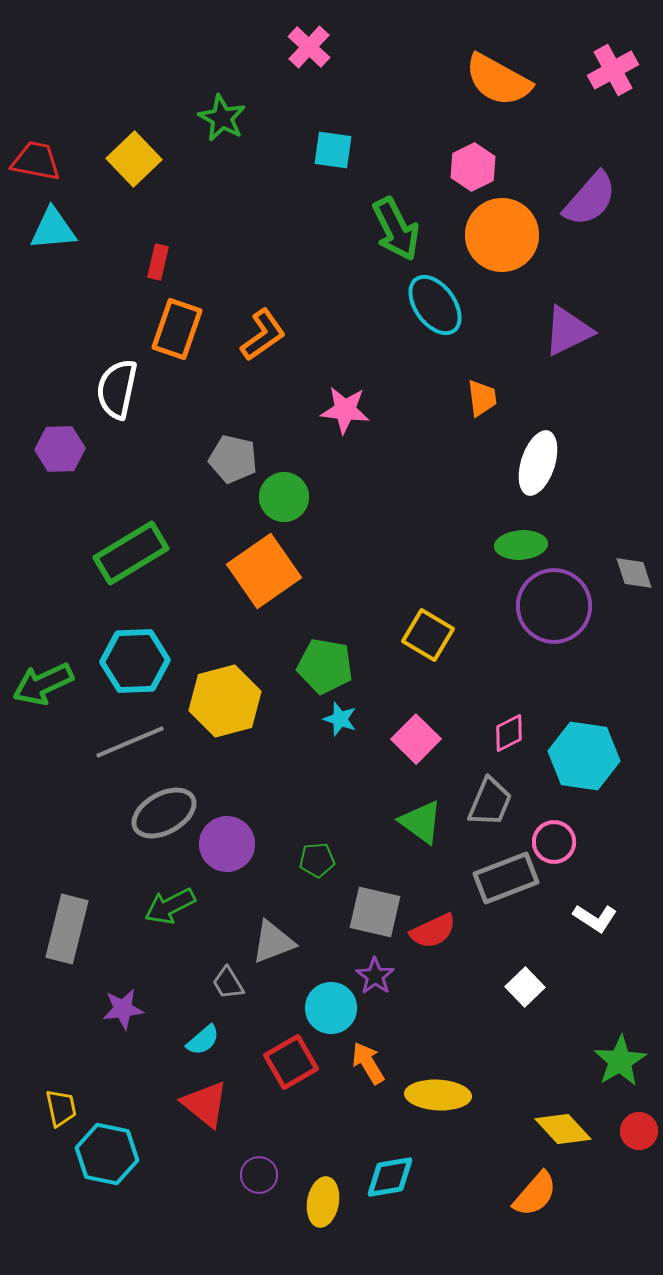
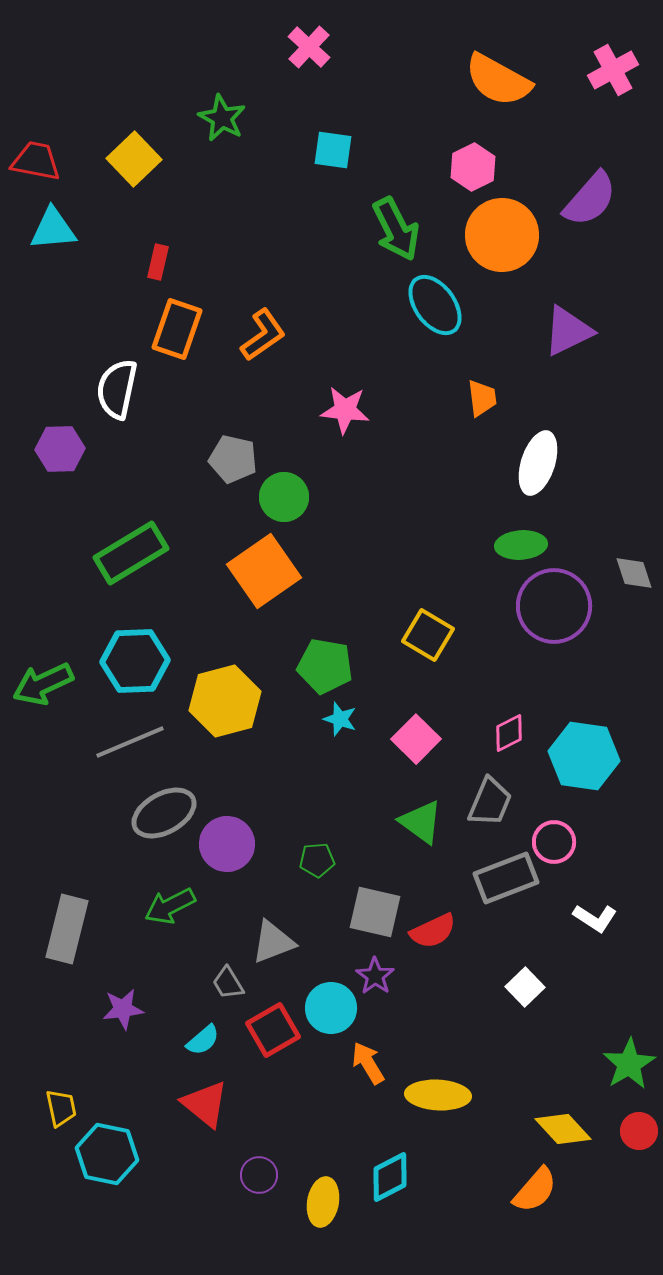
green star at (620, 1061): moved 9 px right, 3 px down
red square at (291, 1062): moved 18 px left, 32 px up
cyan diamond at (390, 1177): rotated 18 degrees counterclockwise
orange semicircle at (535, 1194): moved 4 px up
